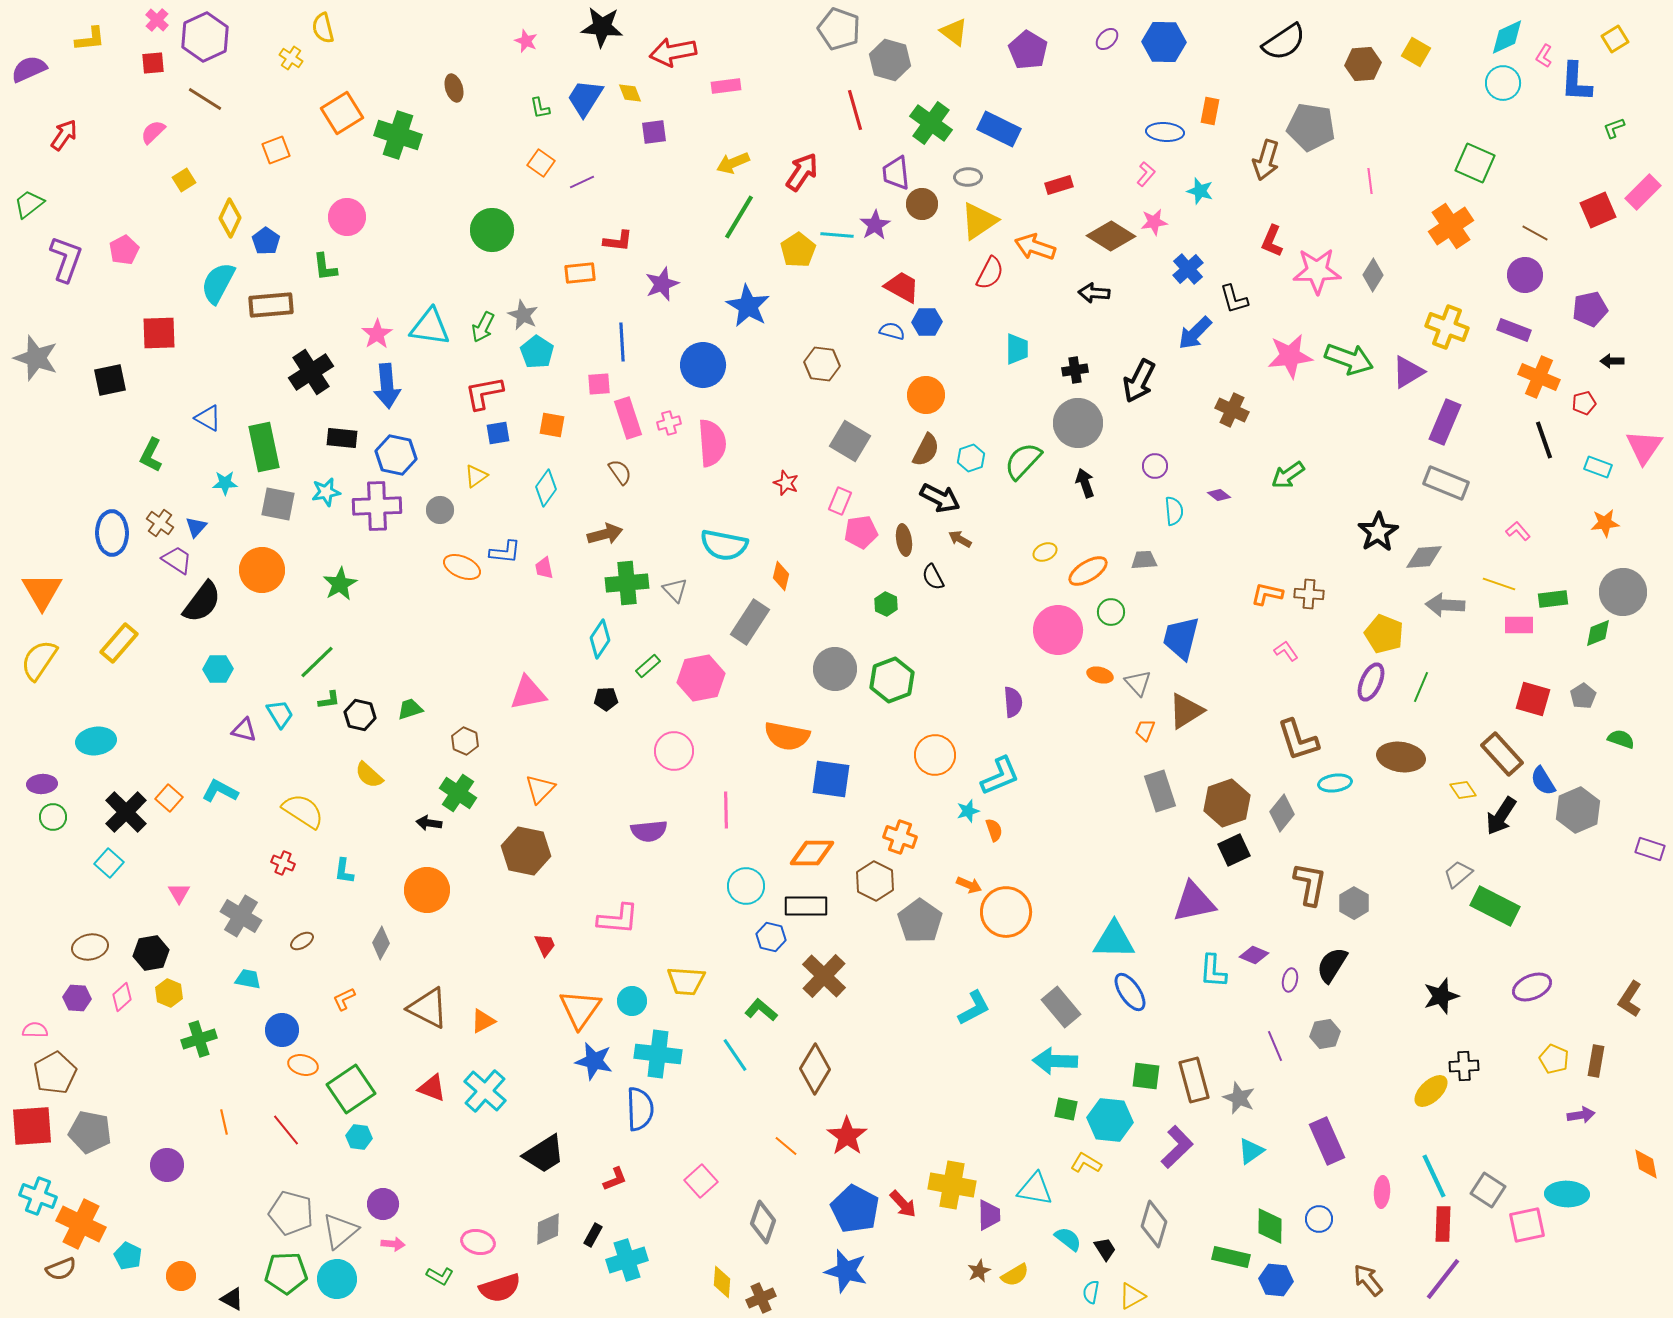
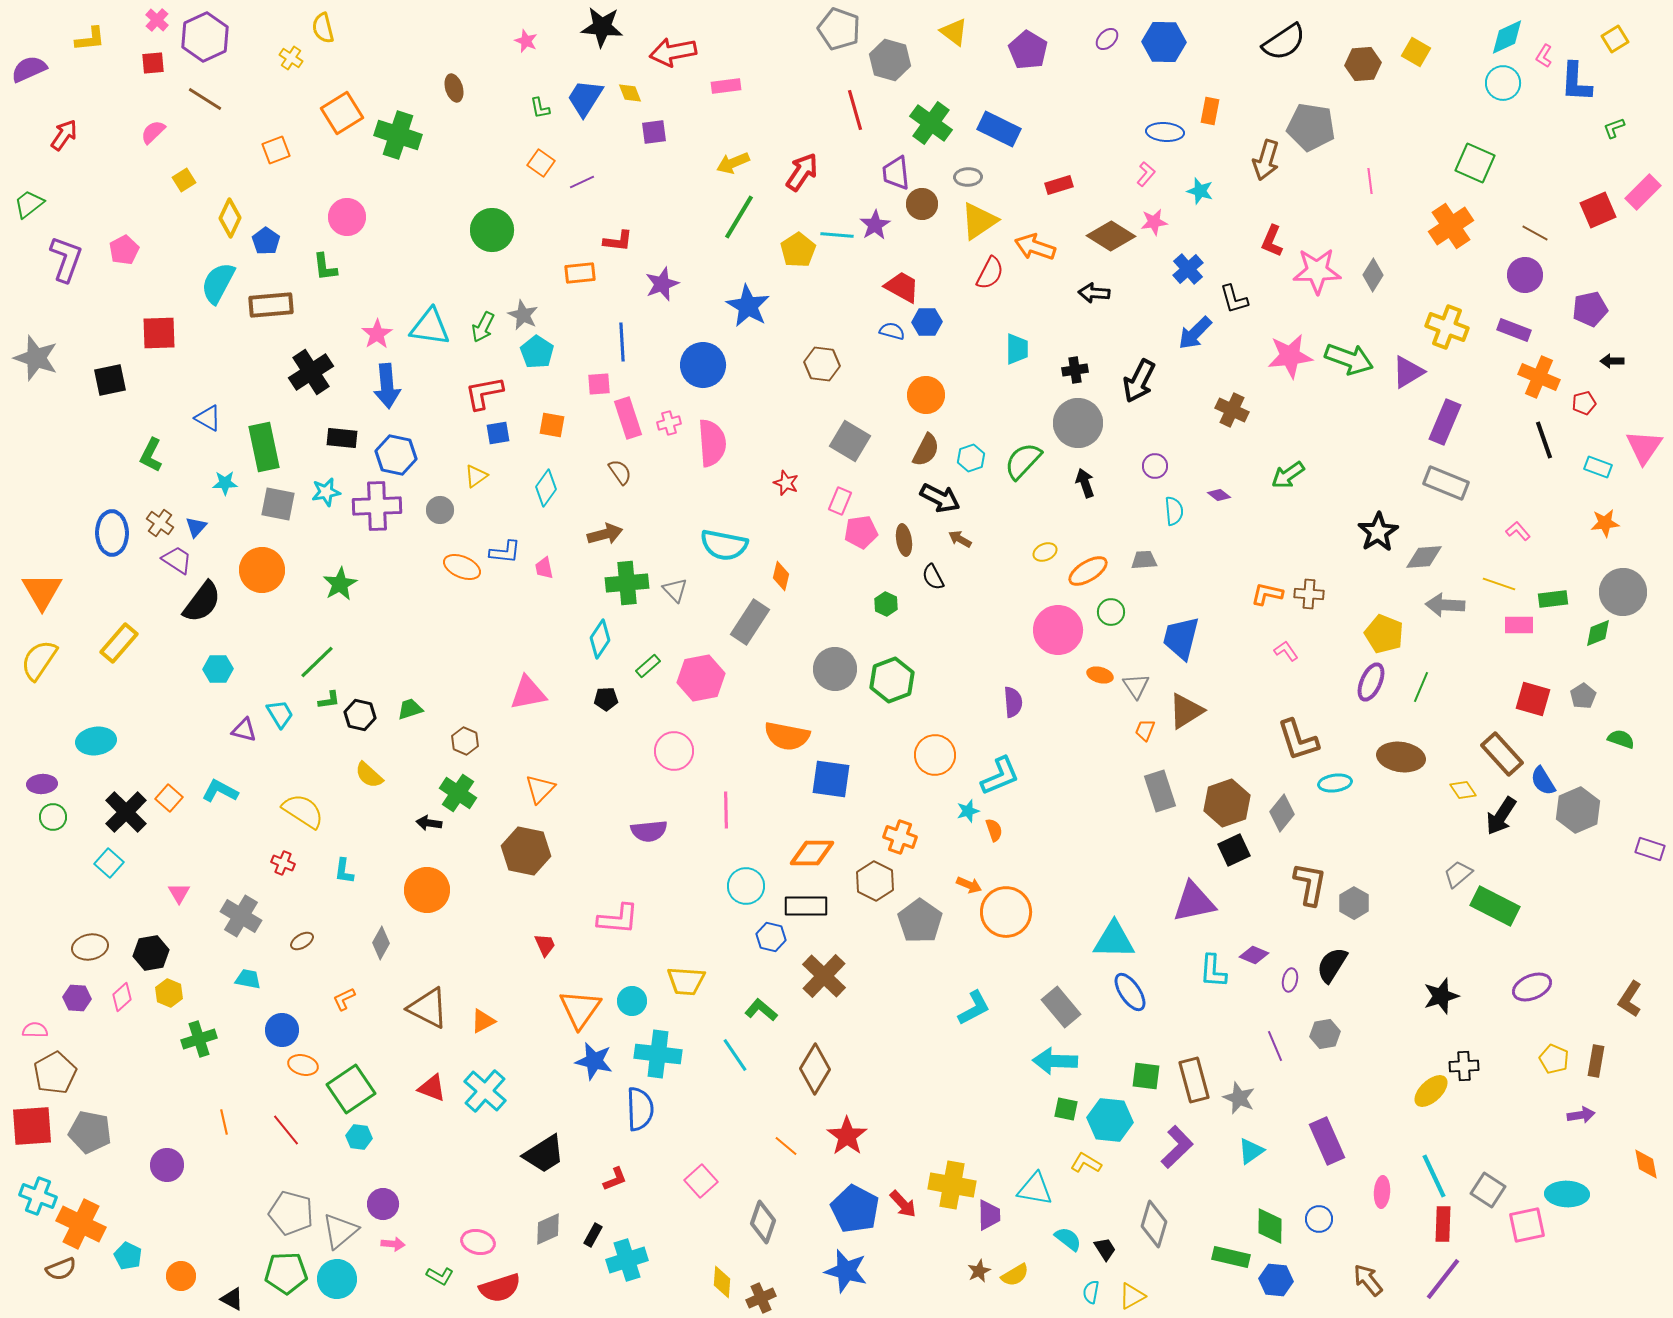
gray triangle at (1138, 683): moved 2 px left, 3 px down; rotated 8 degrees clockwise
